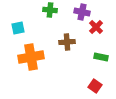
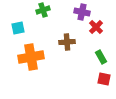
green cross: moved 7 px left; rotated 24 degrees counterclockwise
green rectangle: rotated 48 degrees clockwise
red square: moved 9 px right, 7 px up; rotated 24 degrees counterclockwise
